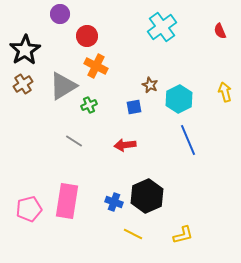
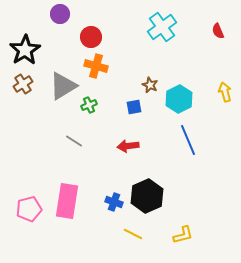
red semicircle: moved 2 px left
red circle: moved 4 px right, 1 px down
orange cross: rotated 10 degrees counterclockwise
red arrow: moved 3 px right, 1 px down
